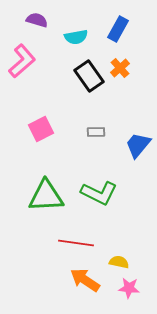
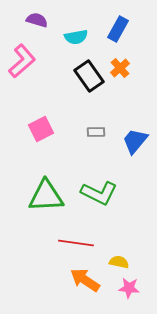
blue trapezoid: moved 3 px left, 4 px up
